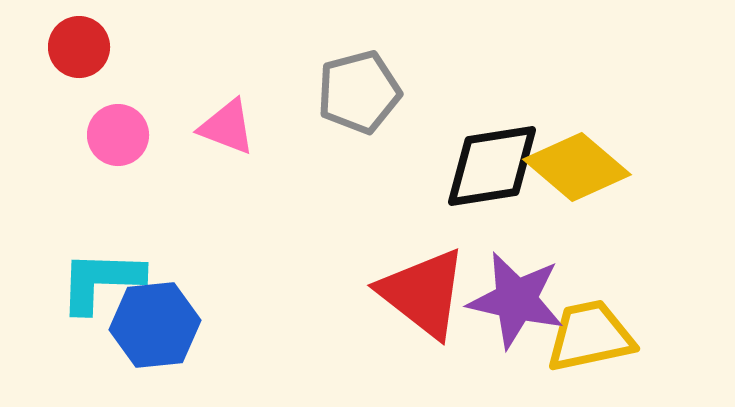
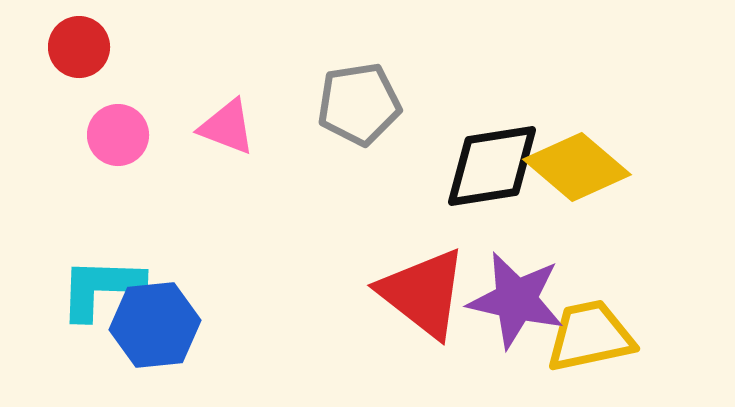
gray pentagon: moved 12 px down; rotated 6 degrees clockwise
cyan L-shape: moved 7 px down
